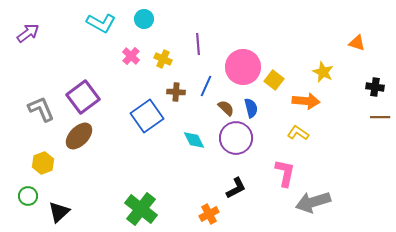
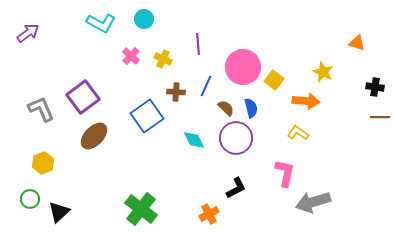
brown ellipse: moved 15 px right
green circle: moved 2 px right, 3 px down
